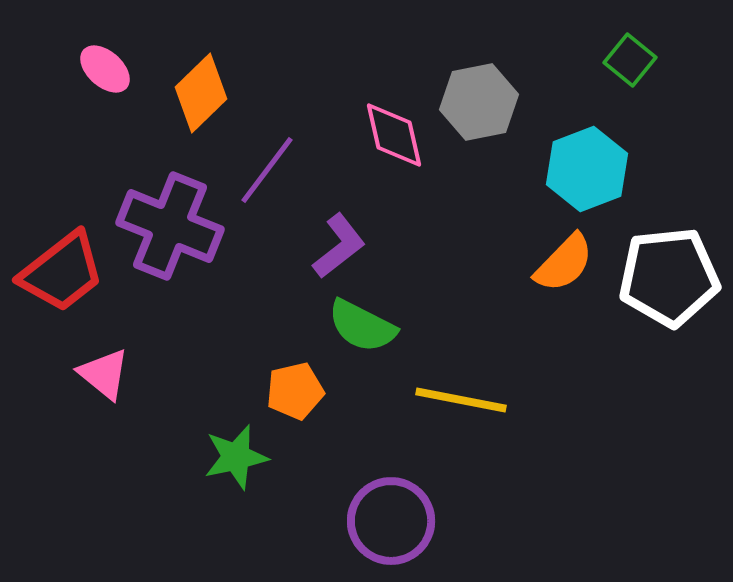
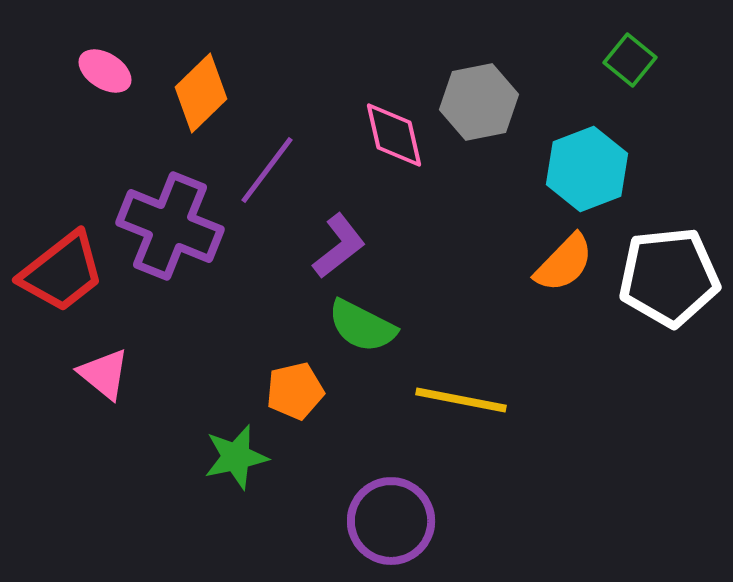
pink ellipse: moved 2 px down; rotated 10 degrees counterclockwise
